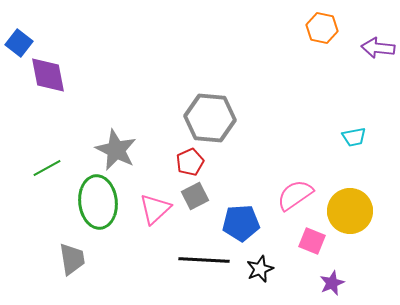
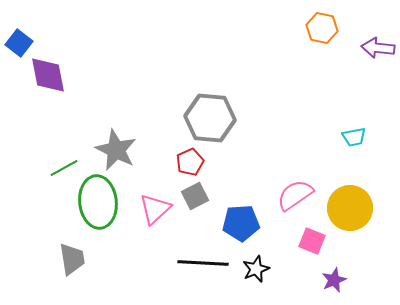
green line: moved 17 px right
yellow circle: moved 3 px up
black line: moved 1 px left, 3 px down
black star: moved 4 px left
purple star: moved 2 px right, 3 px up
